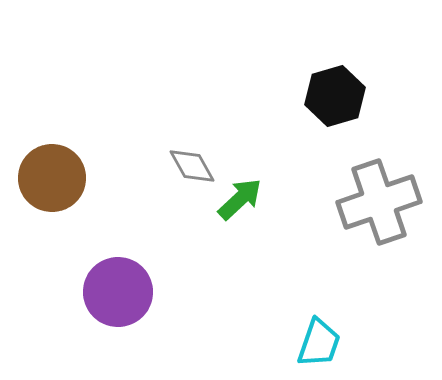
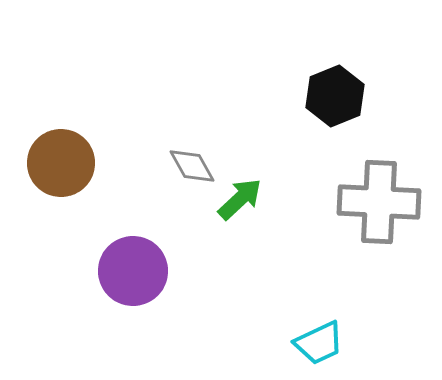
black hexagon: rotated 6 degrees counterclockwise
brown circle: moved 9 px right, 15 px up
gray cross: rotated 22 degrees clockwise
purple circle: moved 15 px right, 21 px up
cyan trapezoid: rotated 46 degrees clockwise
